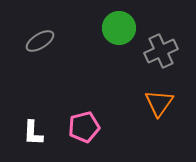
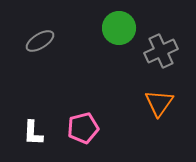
pink pentagon: moved 1 px left, 1 px down
